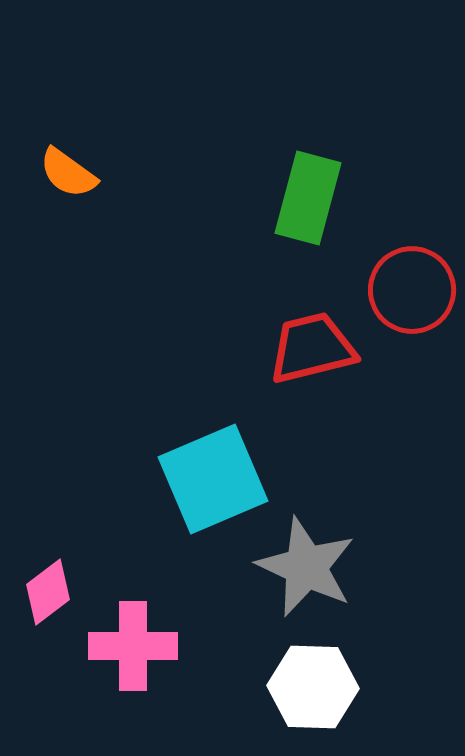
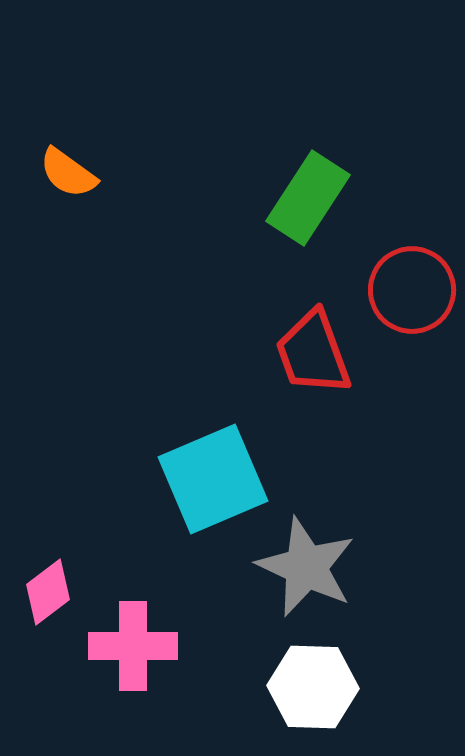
green rectangle: rotated 18 degrees clockwise
red trapezoid: moved 1 px right, 5 px down; rotated 96 degrees counterclockwise
